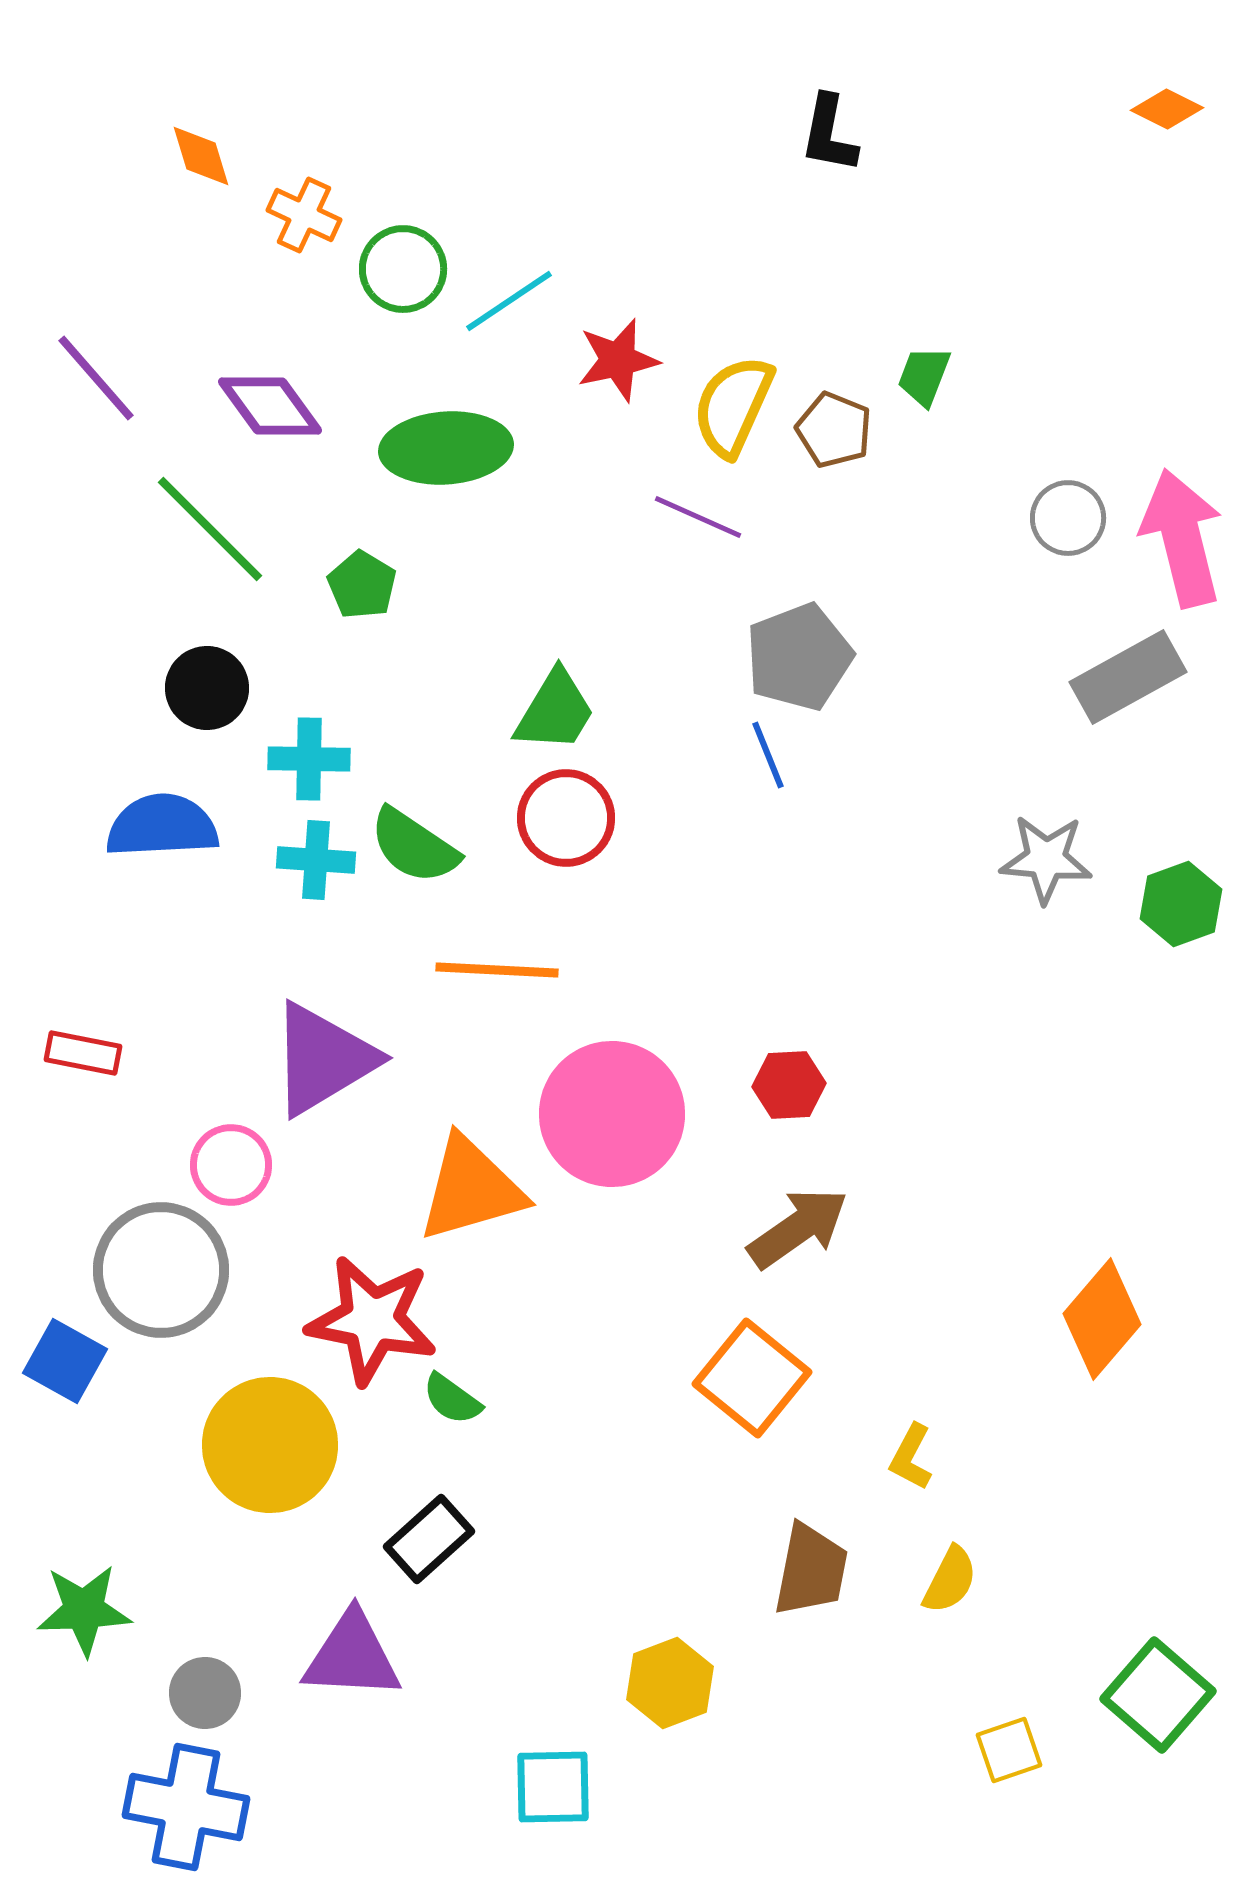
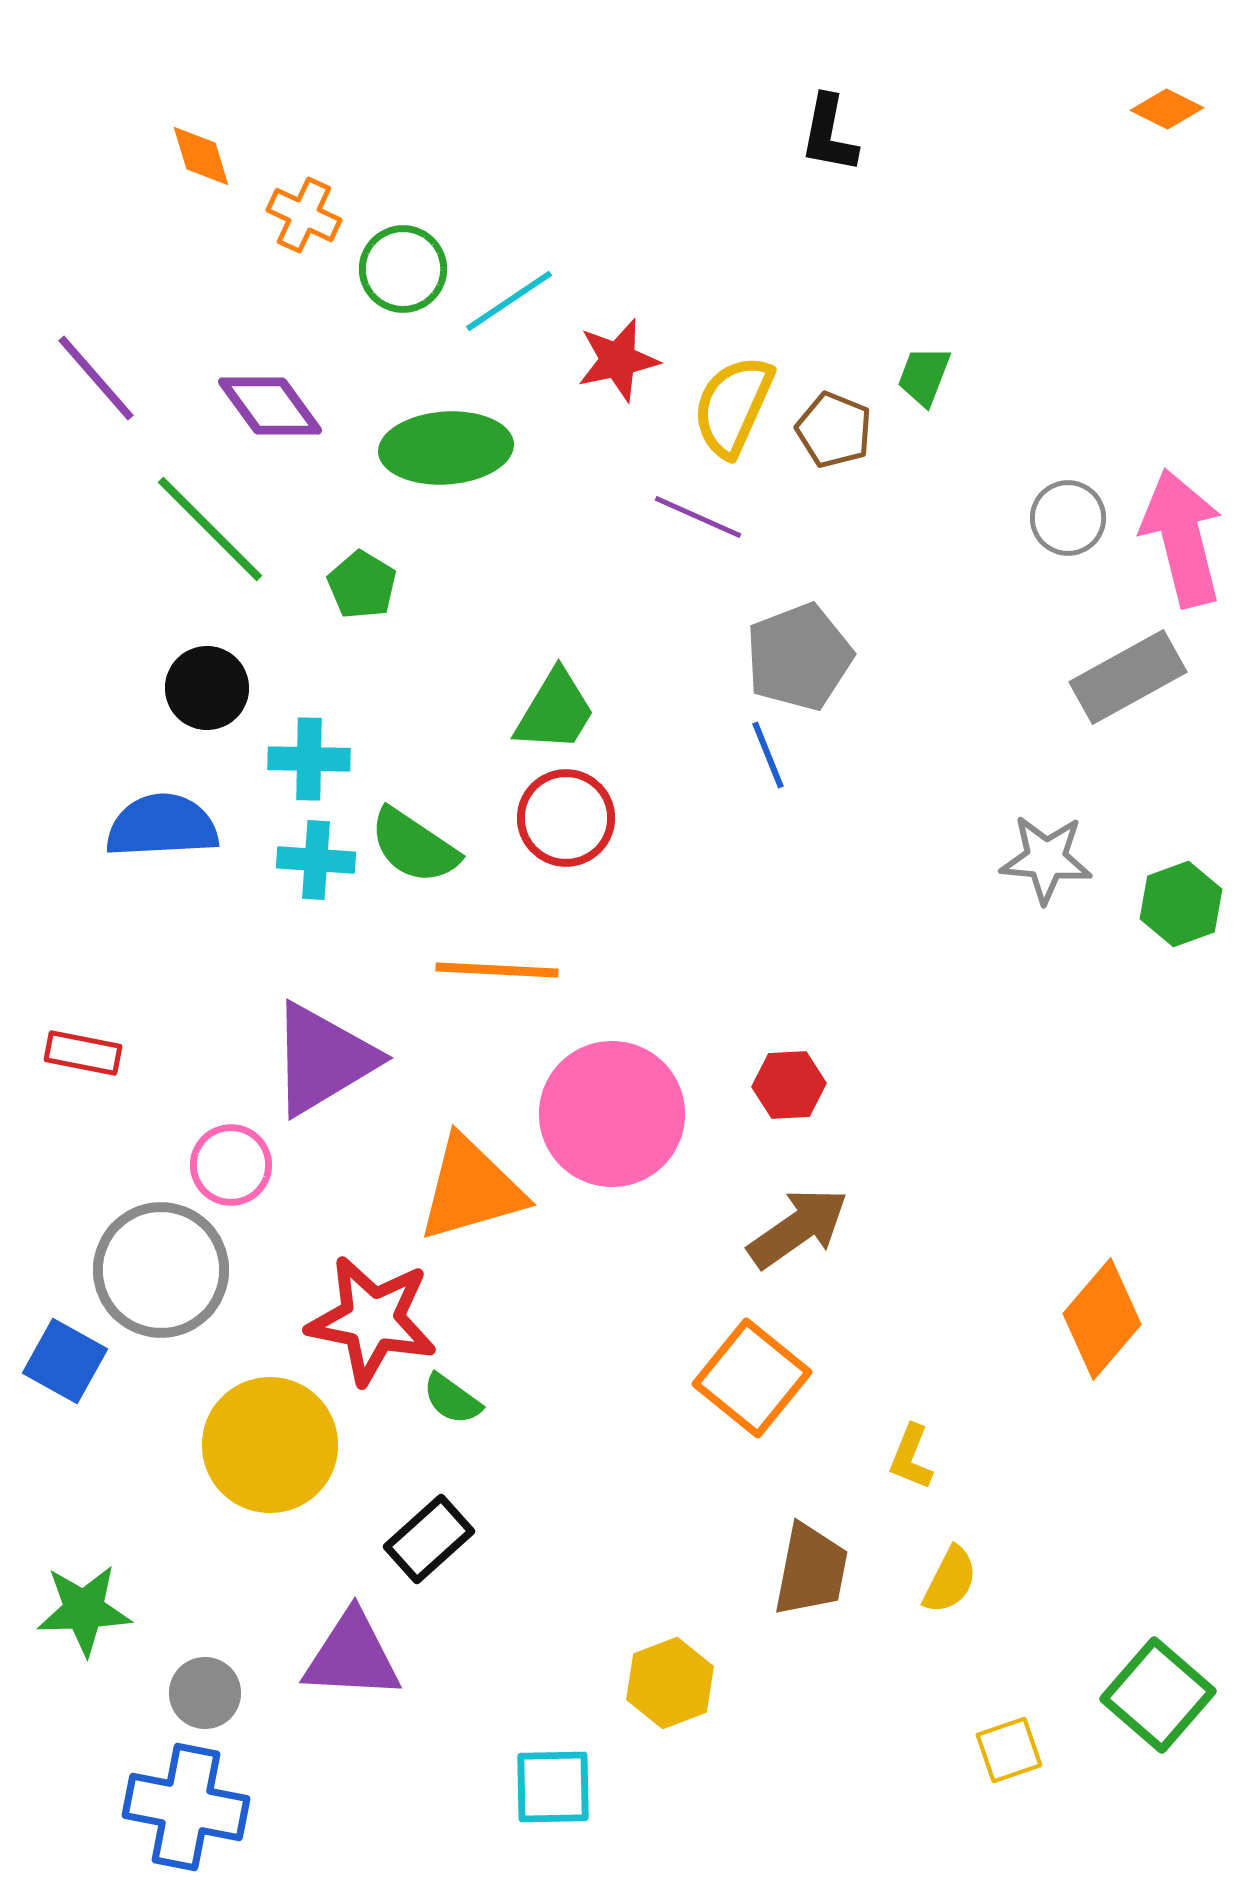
yellow L-shape at (911, 1457): rotated 6 degrees counterclockwise
